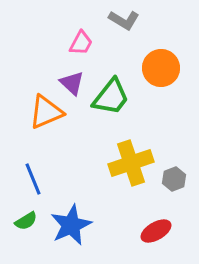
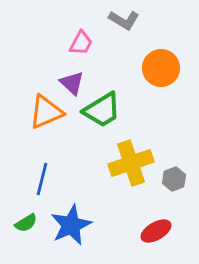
green trapezoid: moved 9 px left, 13 px down; rotated 21 degrees clockwise
blue line: moved 9 px right; rotated 36 degrees clockwise
green semicircle: moved 2 px down
